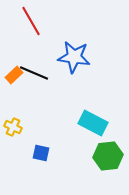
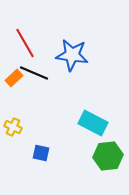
red line: moved 6 px left, 22 px down
blue star: moved 2 px left, 2 px up
orange rectangle: moved 3 px down
